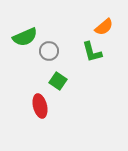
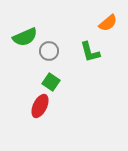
orange semicircle: moved 4 px right, 4 px up
green L-shape: moved 2 px left
green square: moved 7 px left, 1 px down
red ellipse: rotated 40 degrees clockwise
